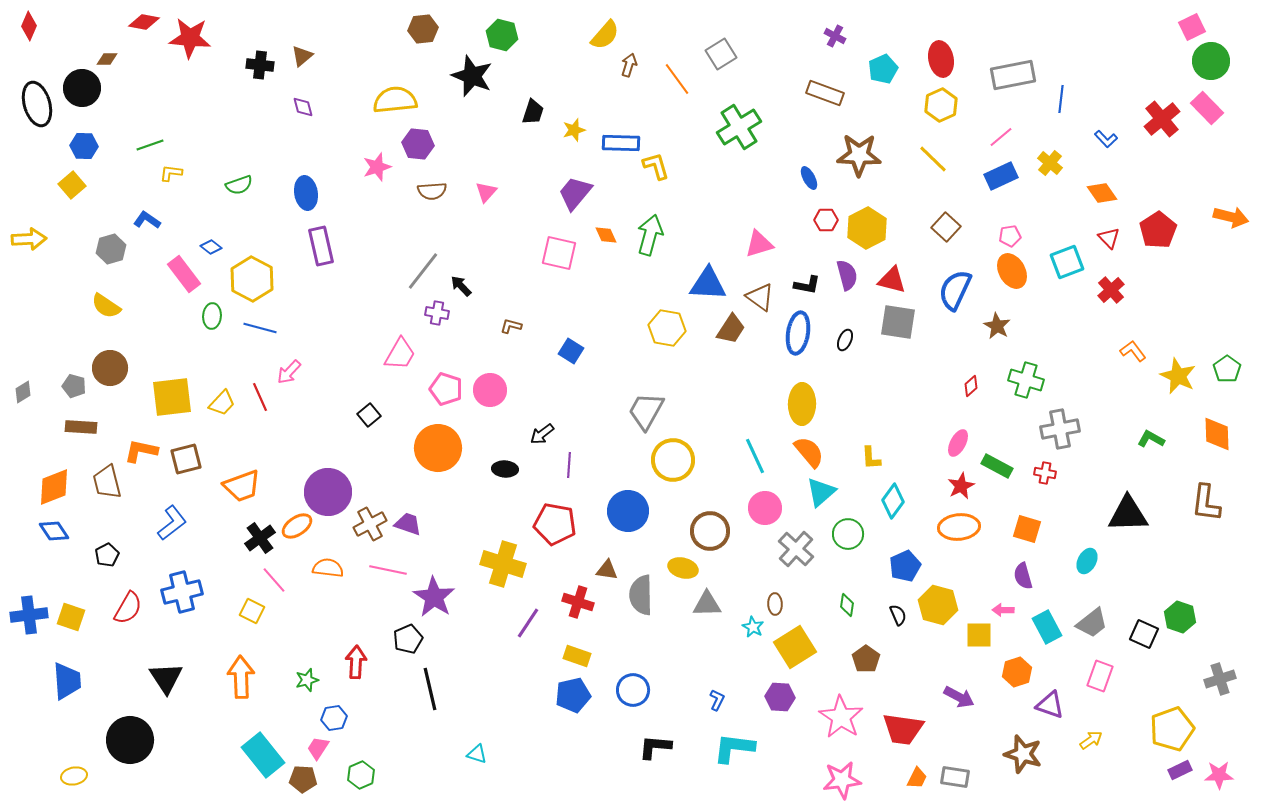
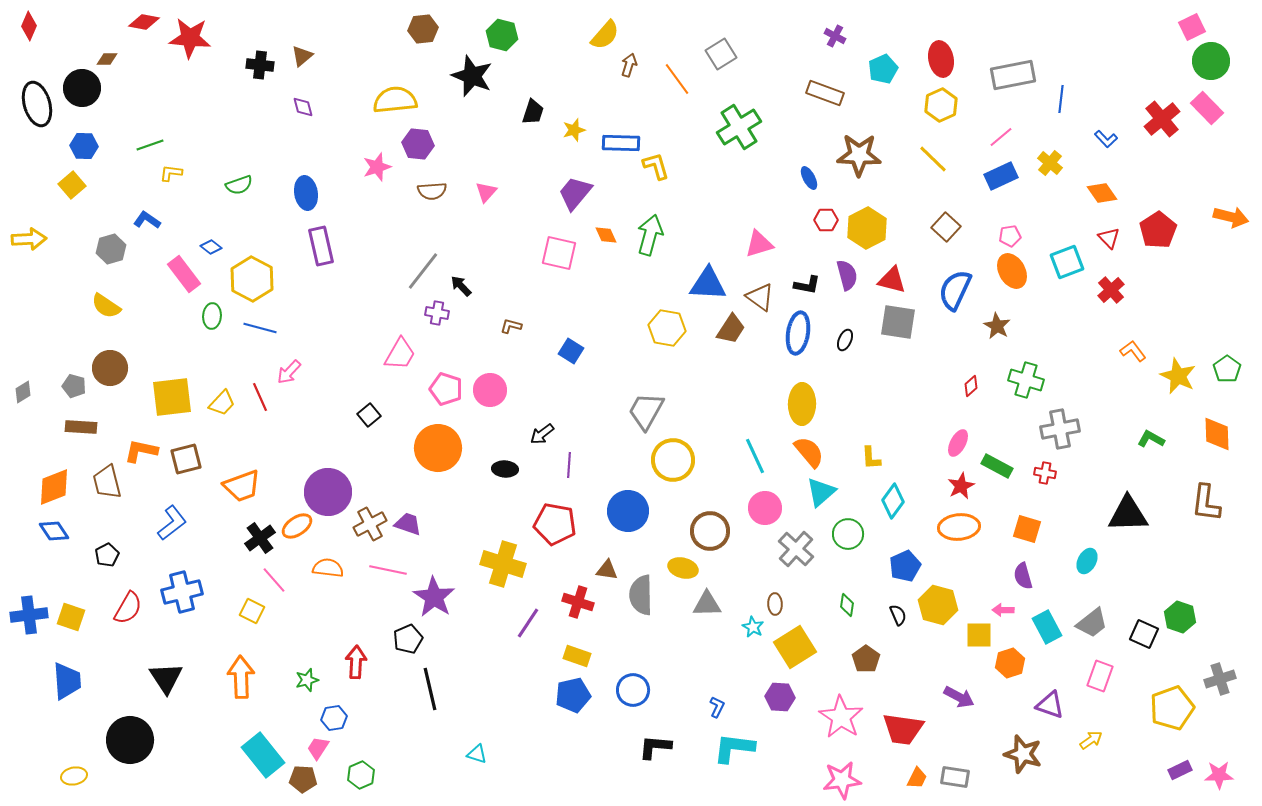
orange hexagon at (1017, 672): moved 7 px left, 9 px up
blue L-shape at (717, 700): moved 7 px down
yellow pentagon at (1172, 729): moved 21 px up
